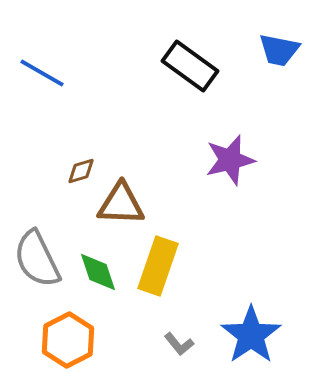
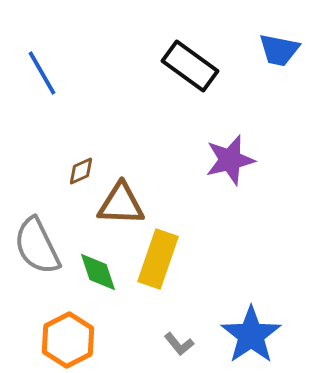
blue line: rotated 30 degrees clockwise
brown diamond: rotated 8 degrees counterclockwise
gray semicircle: moved 13 px up
yellow rectangle: moved 7 px up
